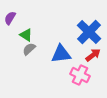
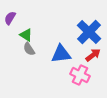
gray semicircle: rotated 80 degrees counterclockwise
